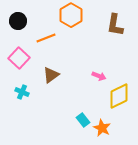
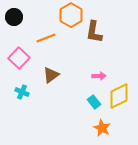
black circle: moved 4 px left, 4 px up
brown L-shape: moved 21 px left, 7 px down
pink arrow: rotated 24 degrees counterclockwise
cyan rectangle: moved 11 px right, 18 px up
